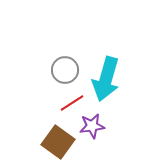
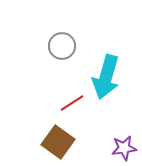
gray circle: moved 3 px left, 24 px up
cyan arrow: moved 2 px up
purple star: moved 32 px right, 22 px down
